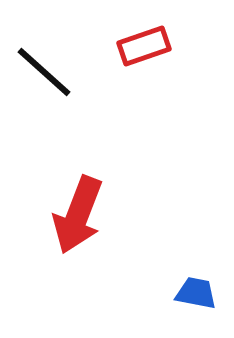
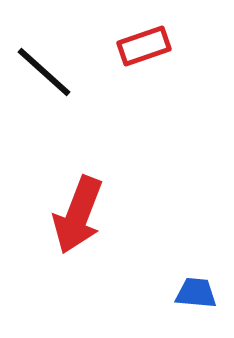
blue trapezoid: rotated 6 degrees counterclockwise
